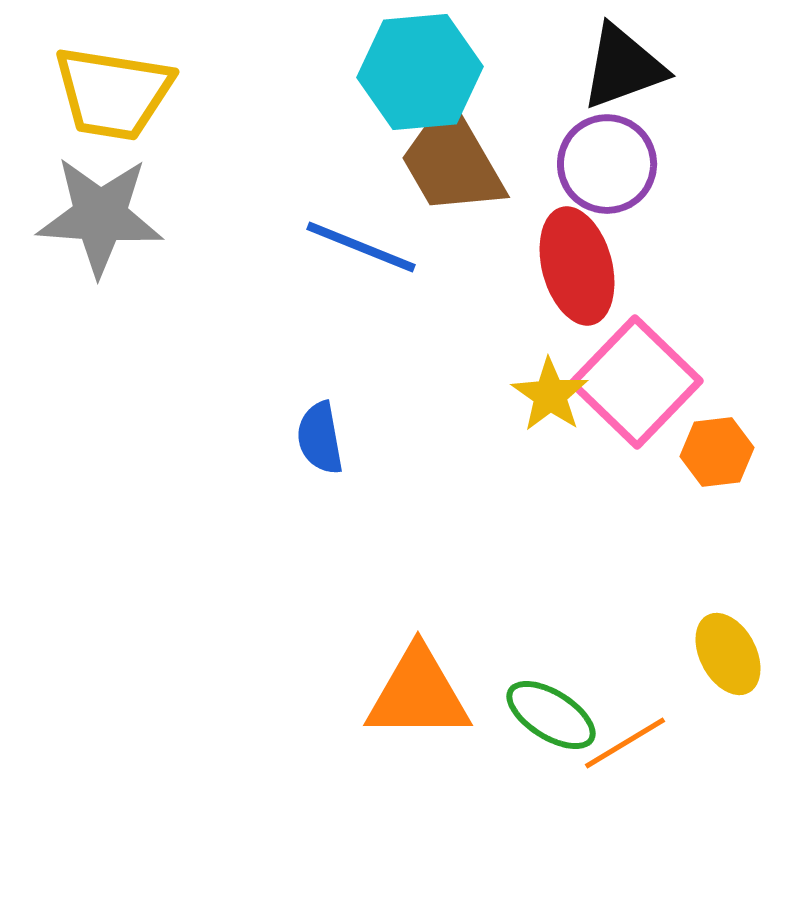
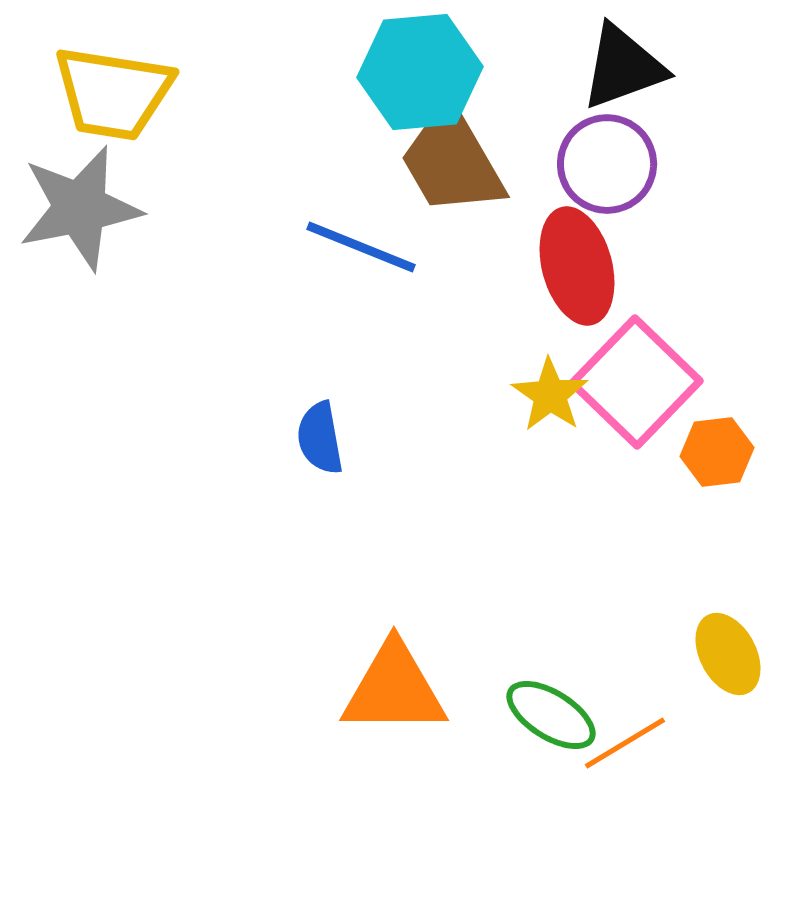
gray star: moved 20 px left, 8 px up; rotated 15 degrees counterclockwise
orange triangle: moved 24 px left, 5 px up
